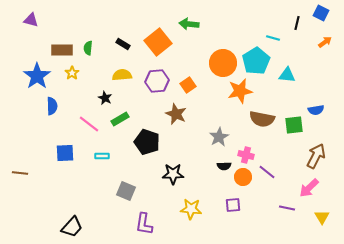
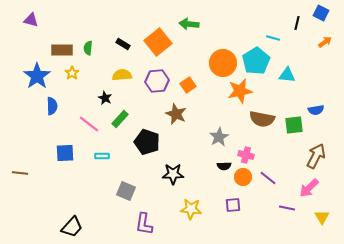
green rectangle at (120, 119): rotated 18 degrees counterclockwise
purple line at (267, 172): moved 1 px right, 6 px down
